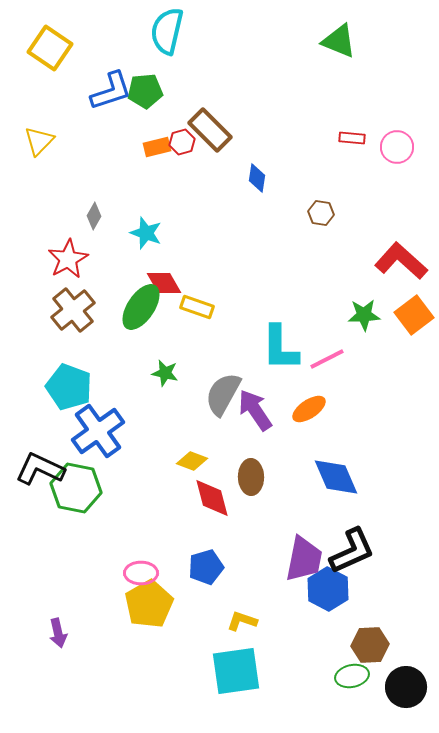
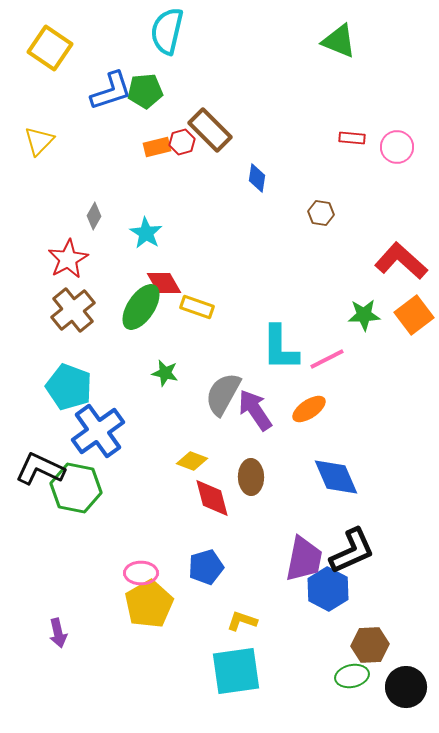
cyan star at (146, 233): rotated 12 degrees clockwise
